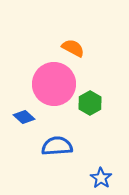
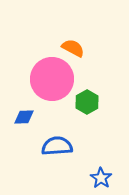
pink circle: moved 2 px left, 5 px up
green hexagon: moved 3 px left, 1 px up
blue diamond: rotated 45 degrees counterclockwise
